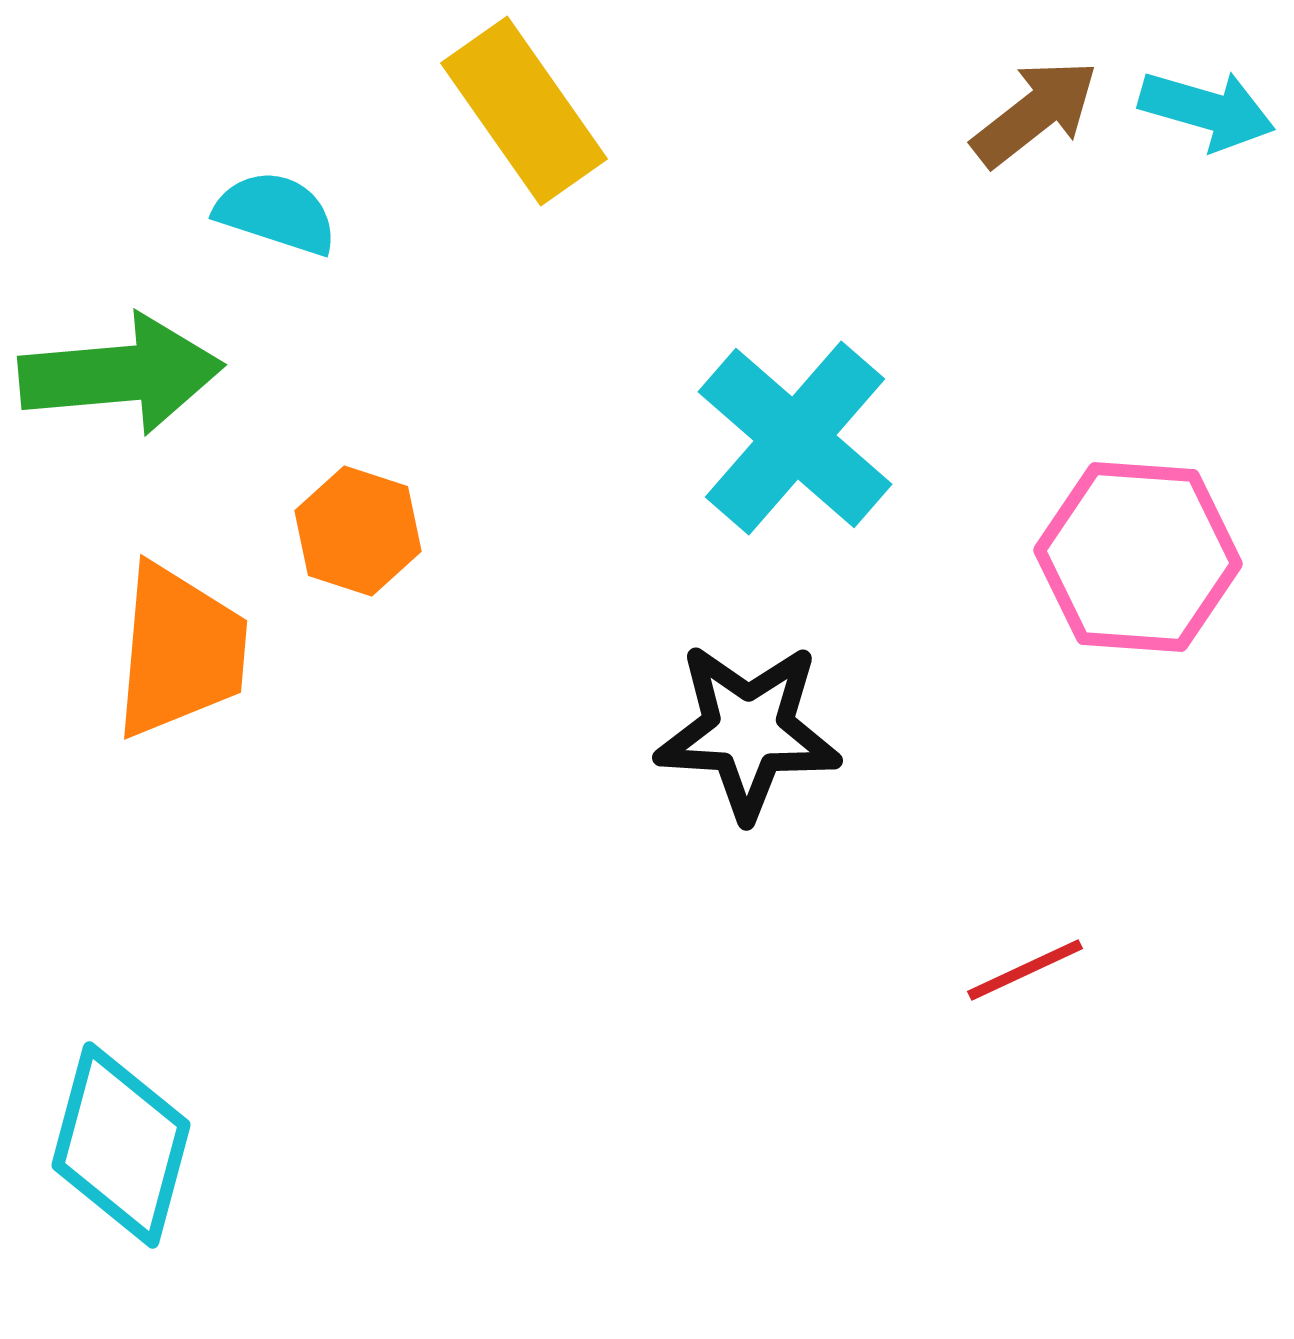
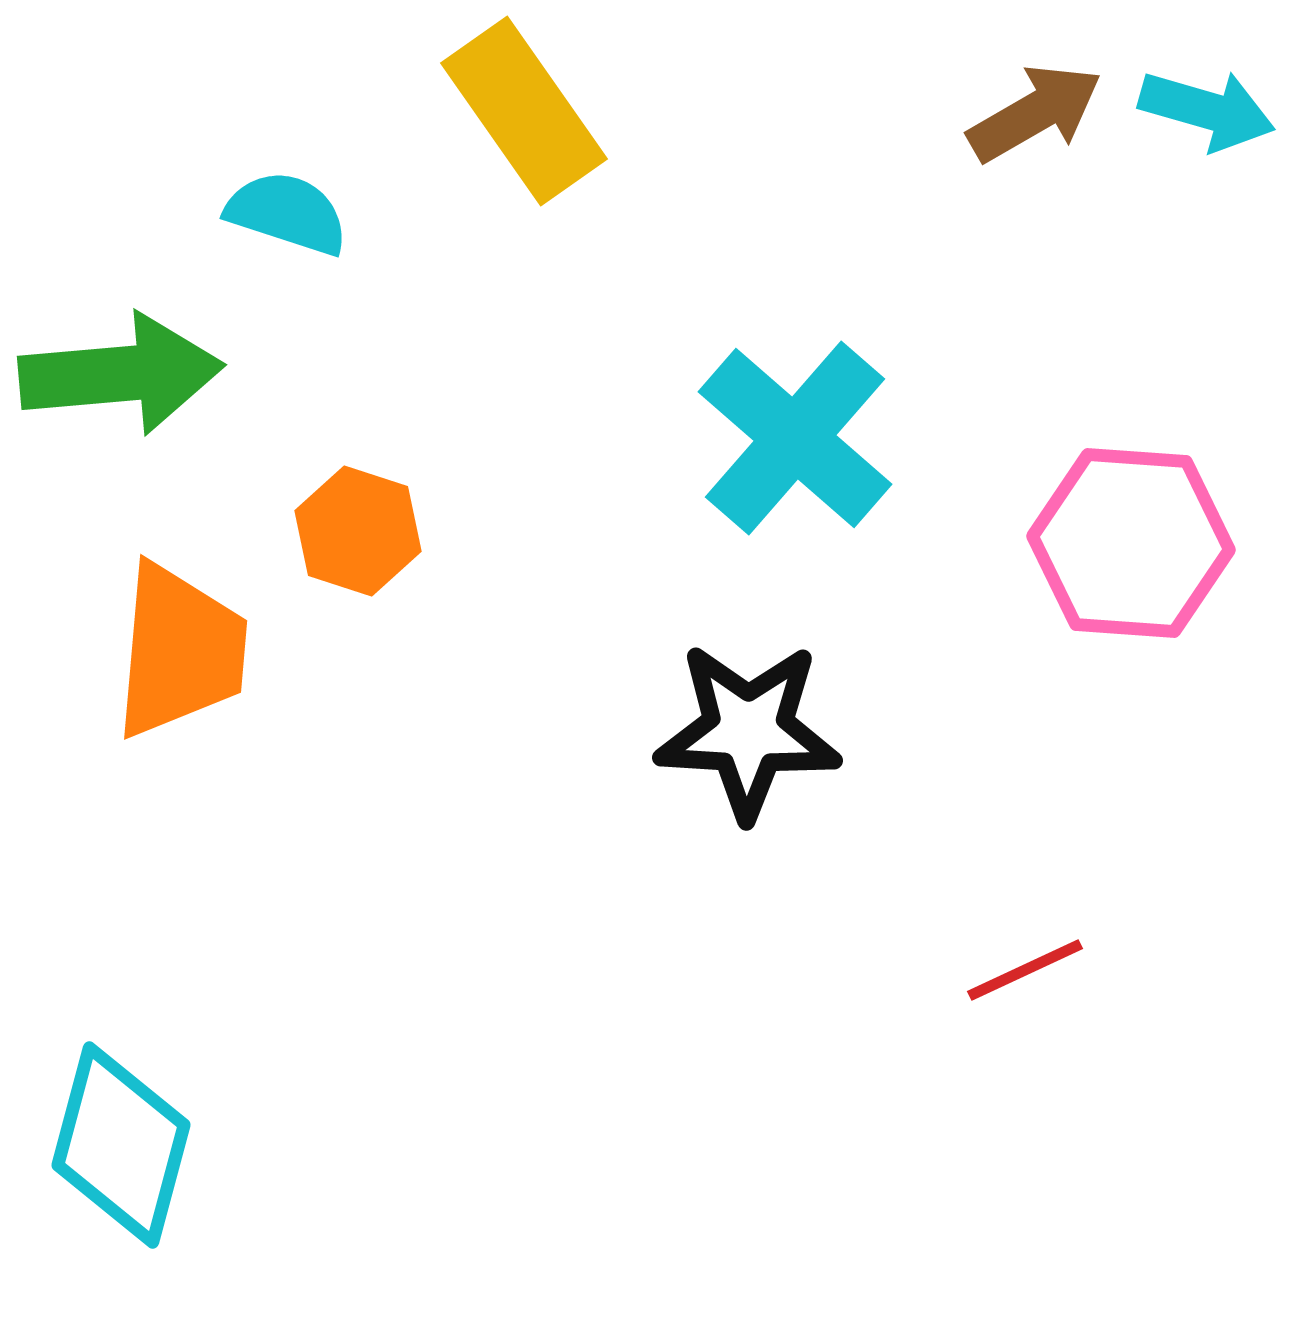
brown arrow: rotated 8 degrees clockwise
cyan semicircle: moved 11 px right
pink hexagon: moved 7 px left, 14 px up
